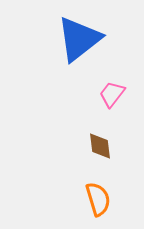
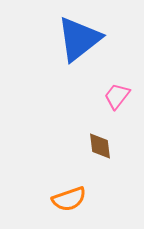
pink trapezoid: moved 5 px right, 2 px down
orange semicircle: moved 29 px left; rotated 88 degrees clockwise
